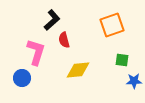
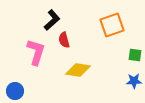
green square: moved 13 px right, 5 px up
yellow diamond: rotated 15 degrees clockwise
blue circle: moved 7 px left, 13 px down
